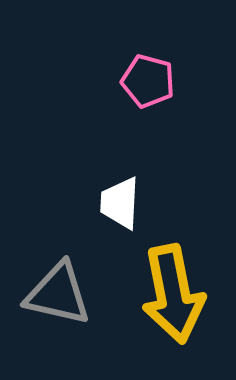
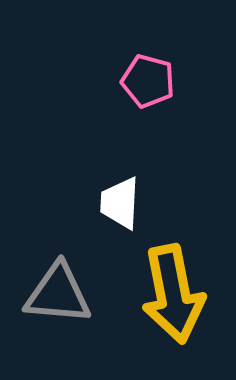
gray triangle: rotated 8 degrees counterclockwise
